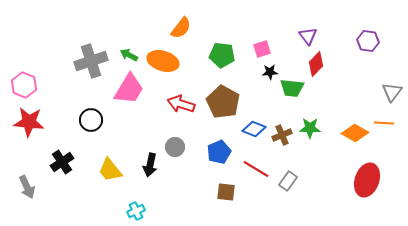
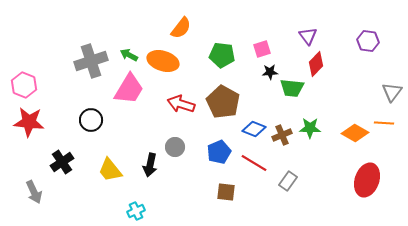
red line: moved 2 px left, 6 px up
gray arrow: moved 7 px right, 5 px down
